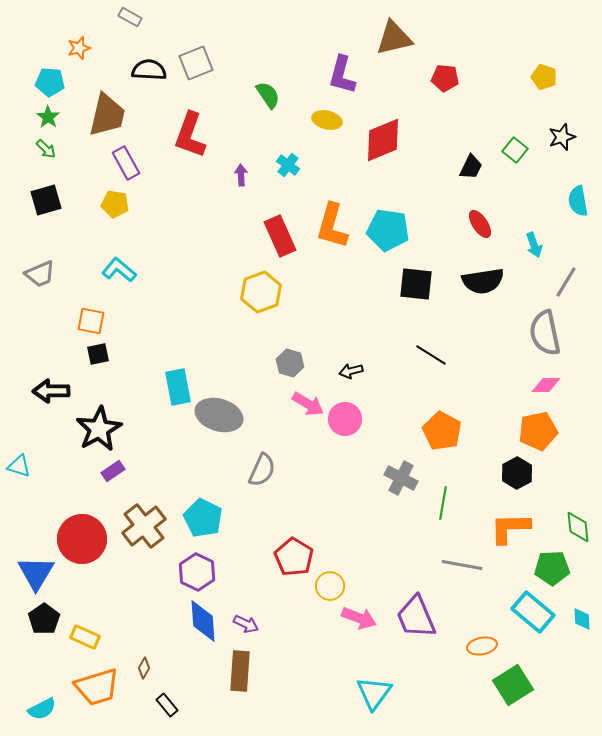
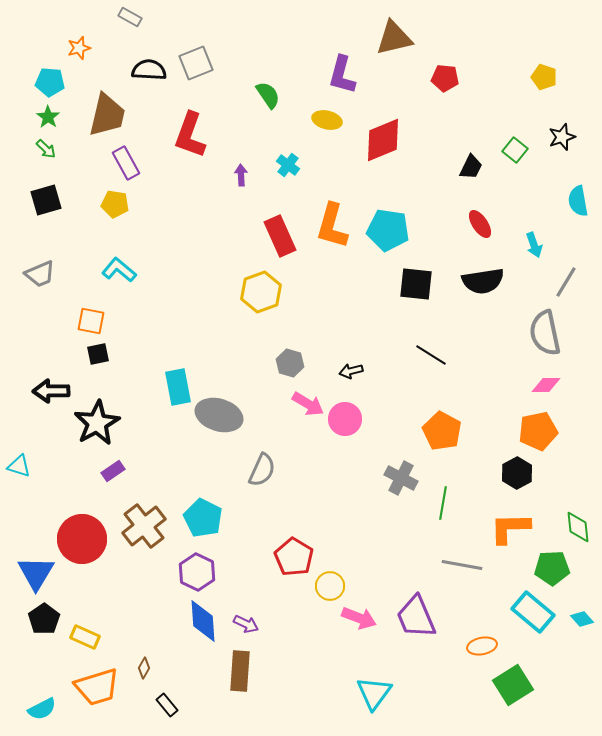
black star at (99, 429): moved 2 px left, 6 px up
cyan diamond at (582, 619): rotated 40 degrees counterclockwise
